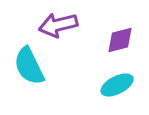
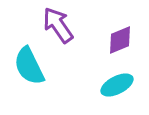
purple arrow: rotated 69 degrees clockwise
purple diamond: rotated 8 degrees counterclockwise
